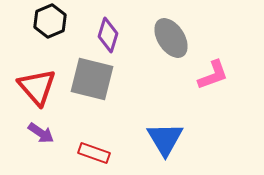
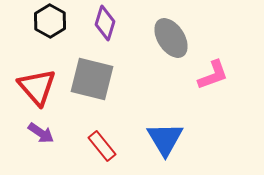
black hexagon: rotated 8 degrees counterclockwise
purple diamond: moved 3 px left, 12 px up
red rectangle: moved 8 px right, 7 px up; rotated 32 degrees clockwise
